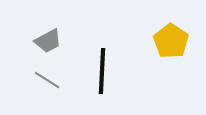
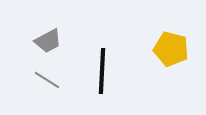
yellow pentagon: moved 8 px down; rotated 20 degrees counterclockwise
